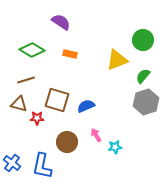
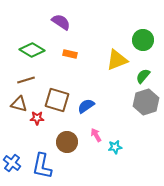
blue semicircle: rotated 12 degrees counterclockwise
